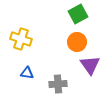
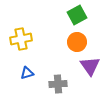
green square: moved 1 px left, 1 px down
yellow cross: rotated 30 degrees counterclockwise
purple triangle: moved 1 px down
blue triangle: rotated 24 degrees counterclockwise
